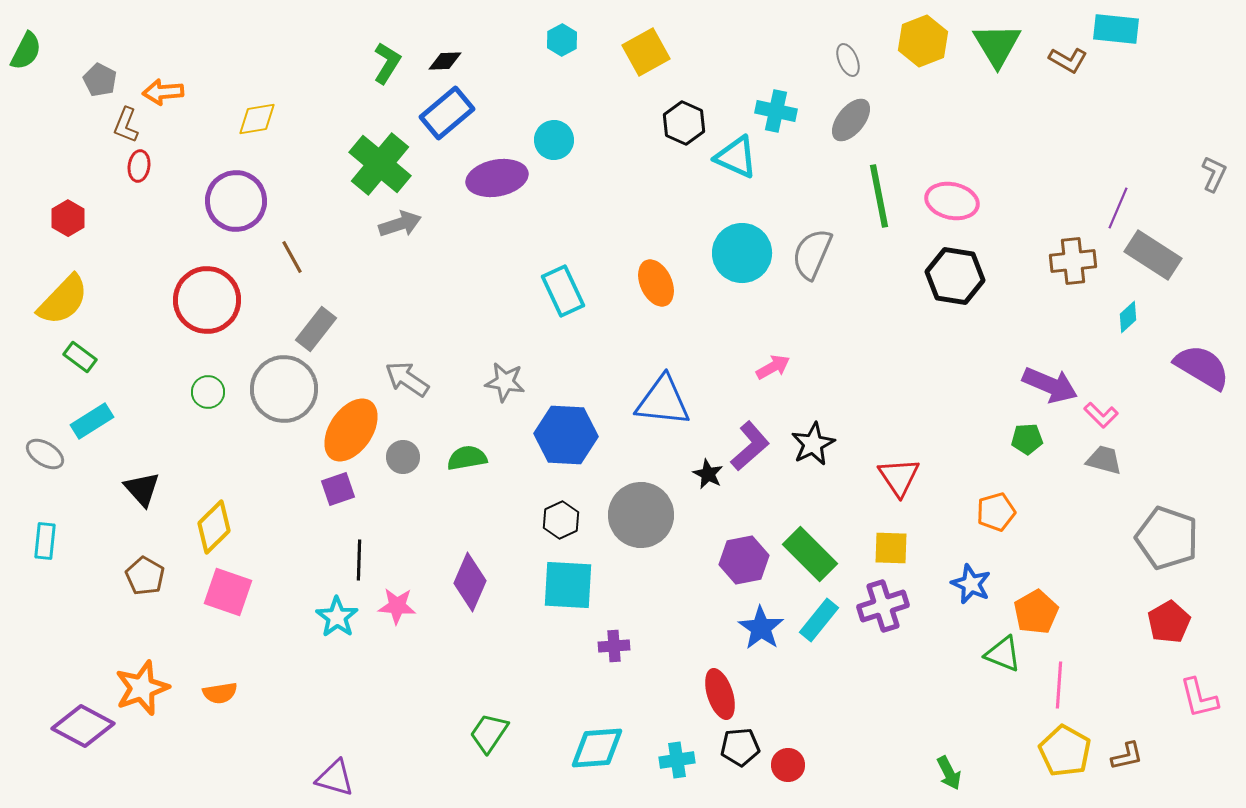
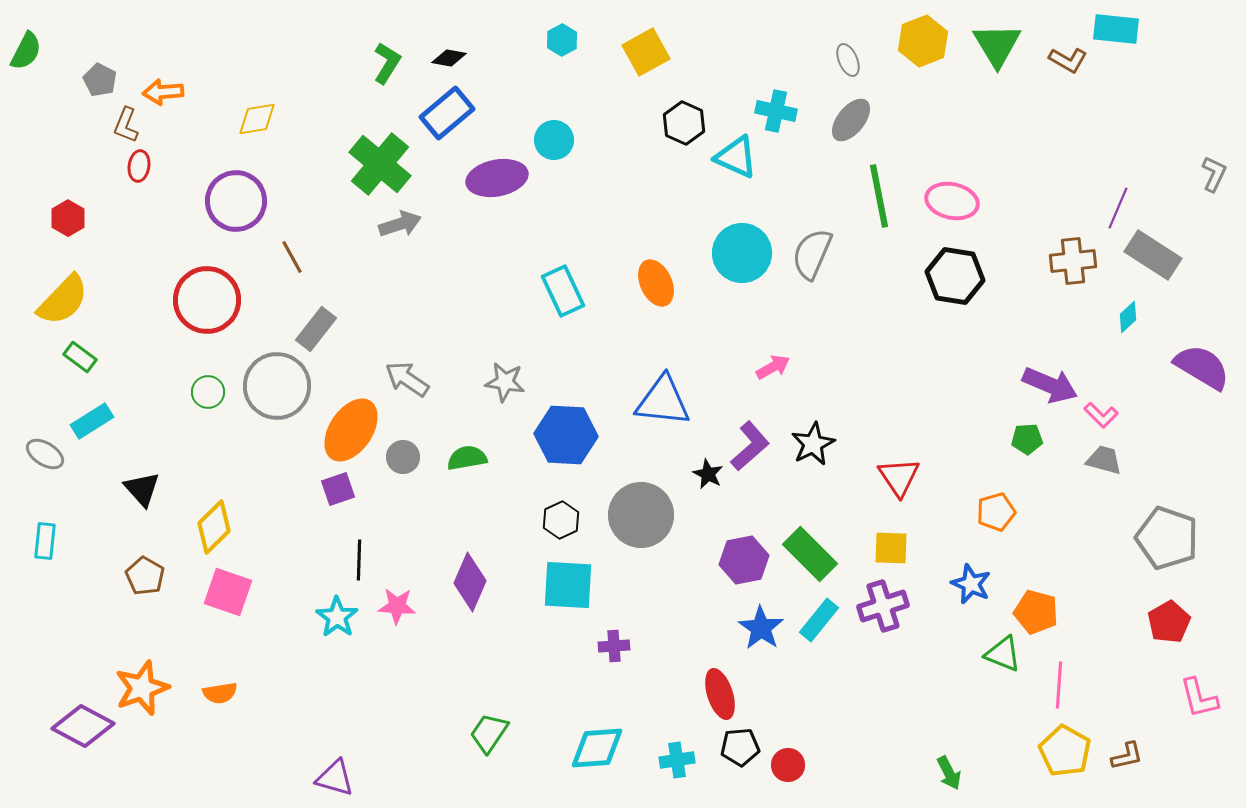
black diamond at (445, 61): moved 4 px right, 3 px up; rotated 12 degrees clockwise
gray circle at (284, 389): moved 7 px left, 3 px up
orange pentagon at (1036, 612): rotated 27 degrees counterclockwise
